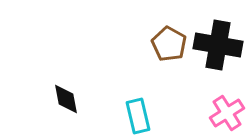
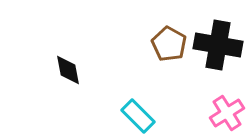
black diamond: moved 2 px right, 29 px up
cyan rectangle: rotated 32 degrees counterclockwise
